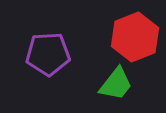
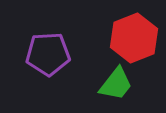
red hexagon: moved 1 px left, 1 px down
